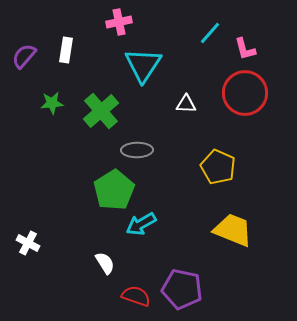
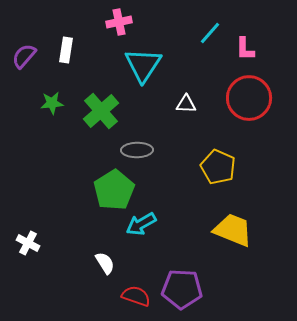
pink L-shape: rotated 15 degrees clockwise
red circle: moved 4 px right, 5 px down
purple pentagon: rotated 9 degrees counterclockwise
